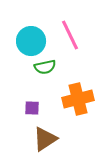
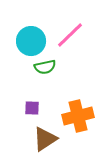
pink line: rotated 72 degrees clockwise
orange cross: moved 17 px down
